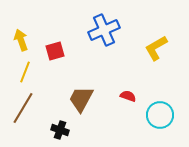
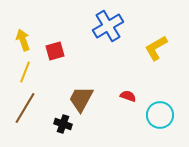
blue cross: moved 4 px right, 4 px up; rotated 8 degrees counterclockwise
yellow arrow: moved 2 px right
brown line: moved 2 px right
black cross: moved 3 px right, 6 px up
